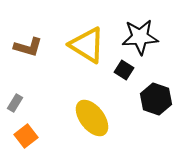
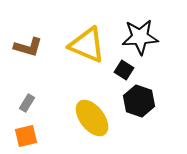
yellow triangle: rotated 9 degrees counterclockwise
black hexagon: moved 17 px left, 2 px down
gray rectangle: moved 12 px right
orange square: rotated 25 degrees clockwise
